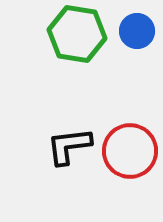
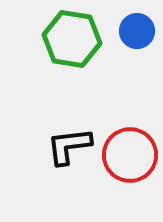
green hexagon: moved 5 px left, 5 px down
red circle: moved 4 px down
